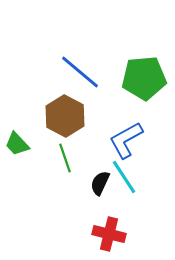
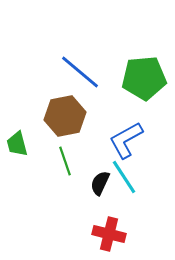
brown hexagon: rotated 21 degrees clockwise
green trapezoid: rotated 28 degrees clockwise
green line: moved 3 px down
